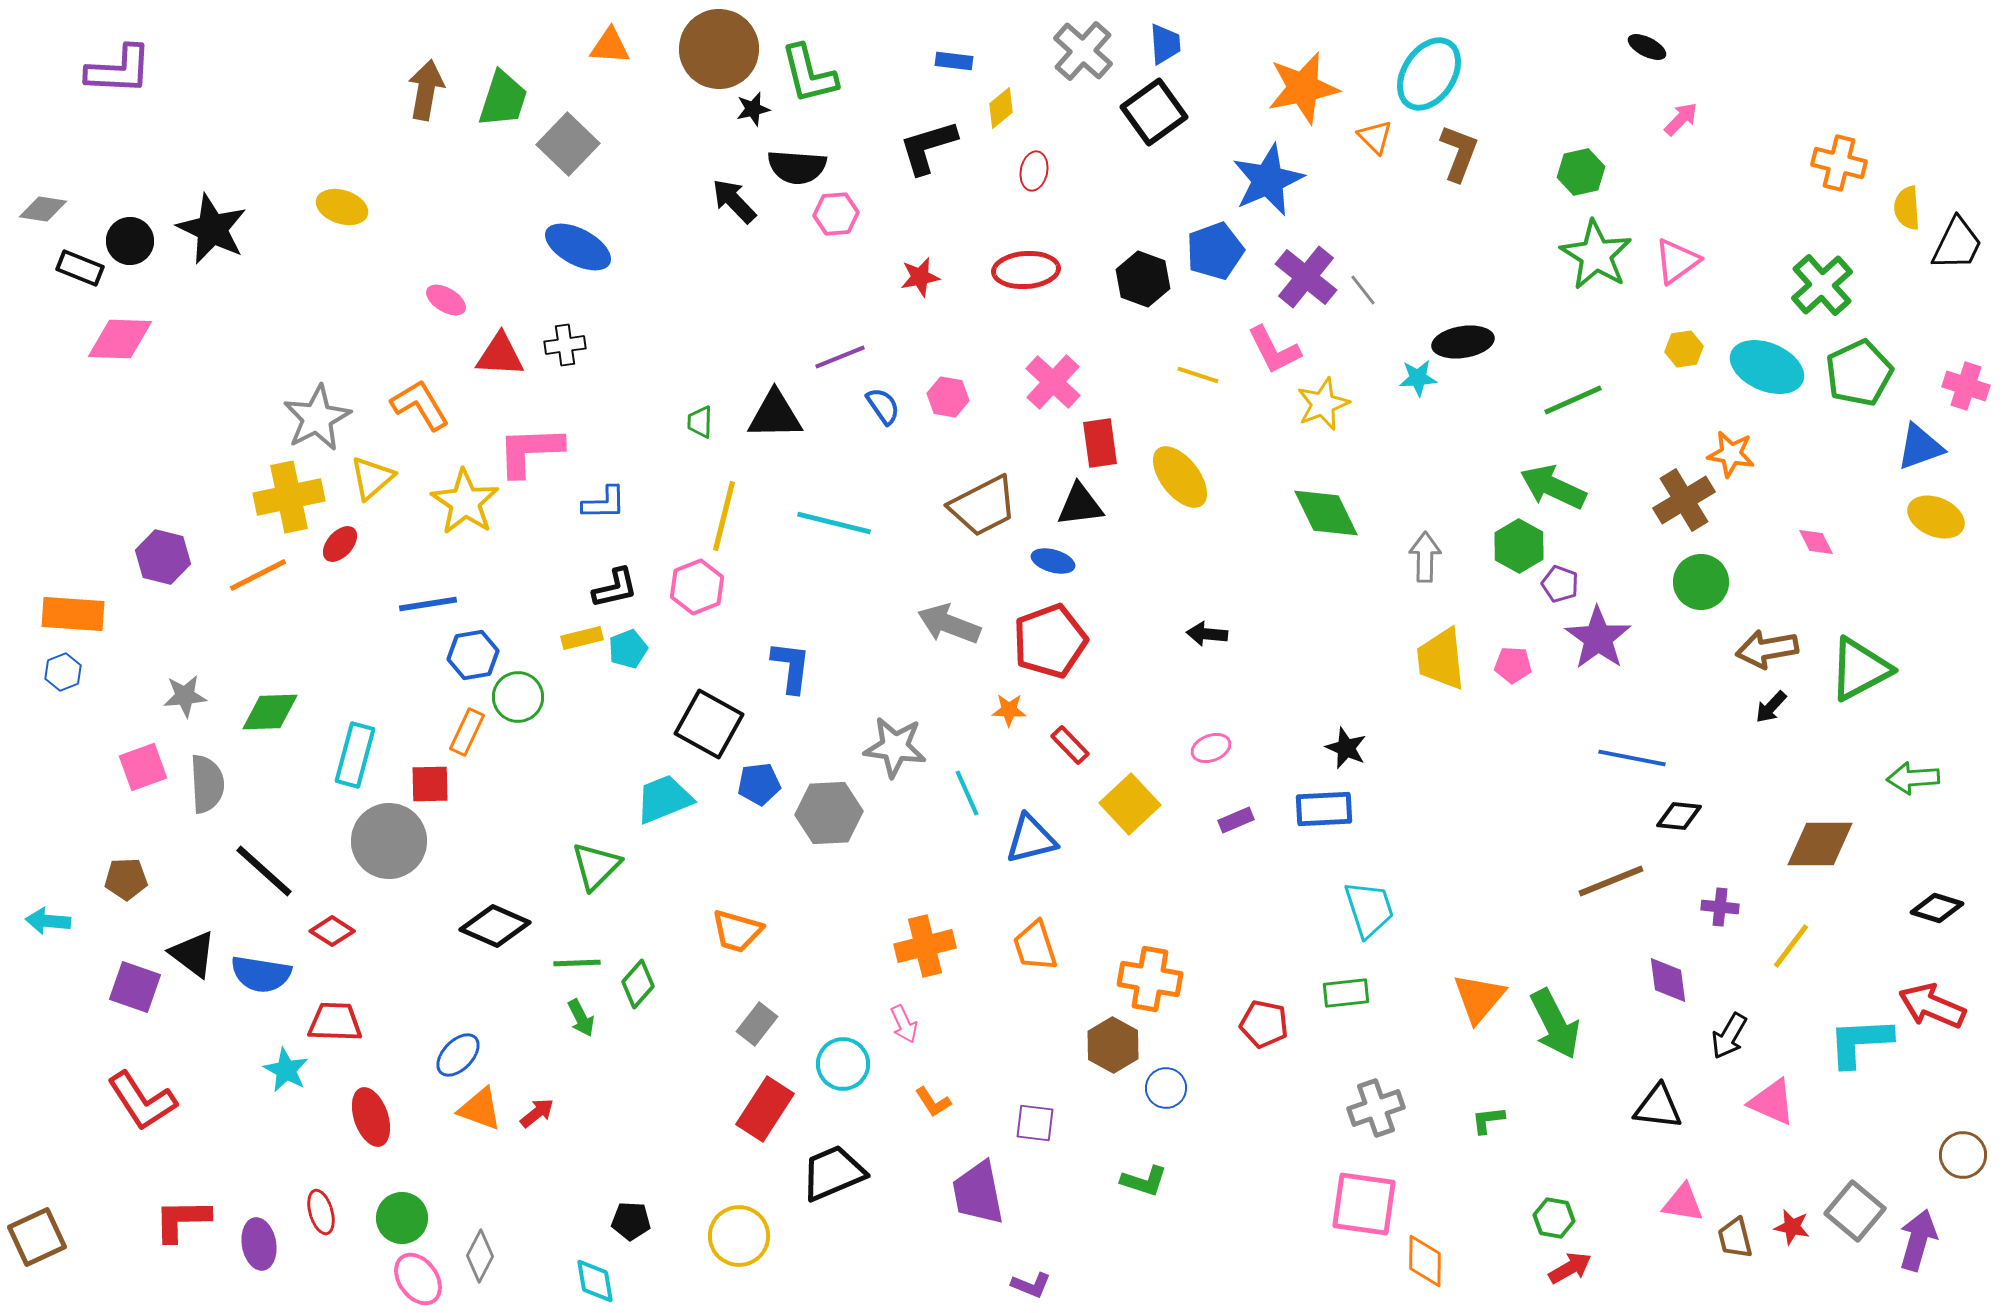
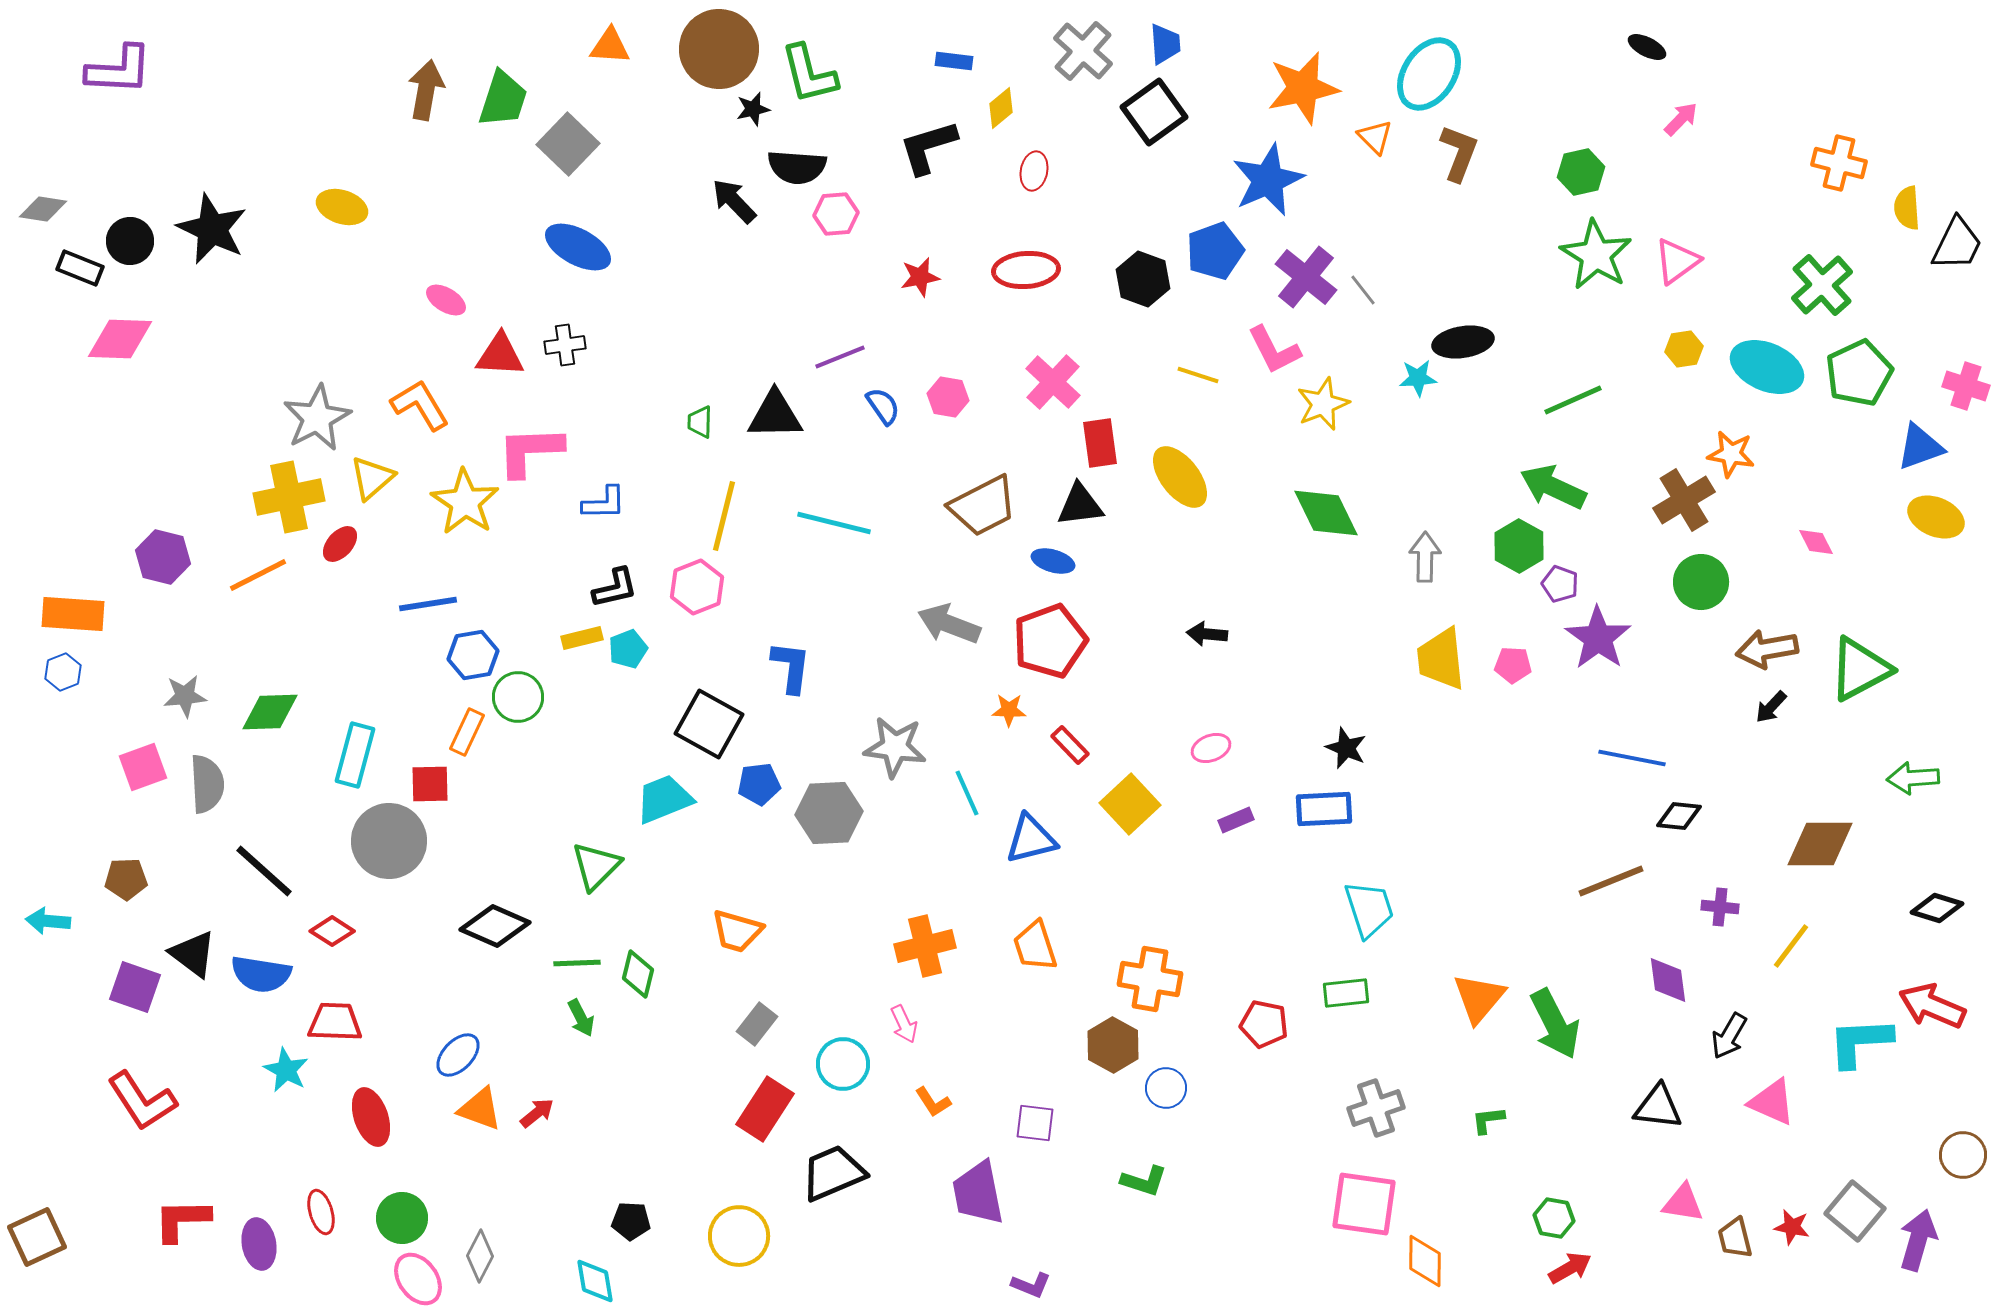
green diamond at (638, 984): moved 10 px up; rotated 27 degrees counterclockwise
